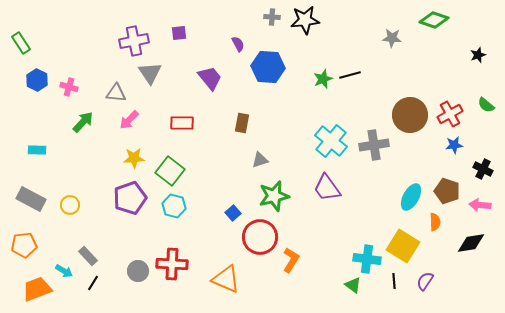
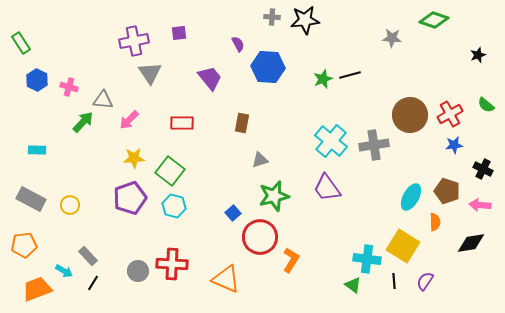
gray triangle at (116, 93): moved 13 px left, 7 px down
